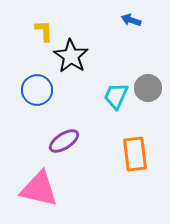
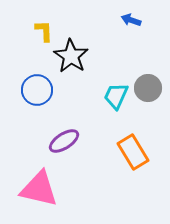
orange rectangle: moved 2 px left, 2 px up; rotated 24 degrees counterclockwise
